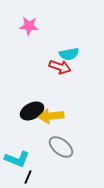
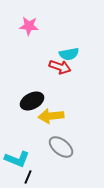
black ellipse: moved 10 px up
